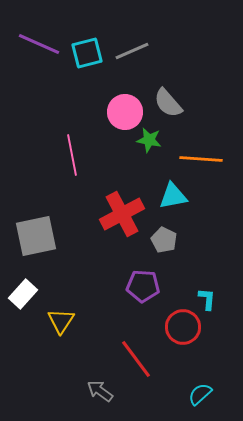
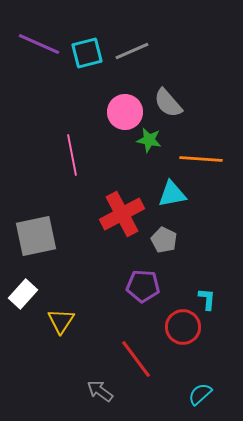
cyan triangle: moved 1 px left, 2 px up
